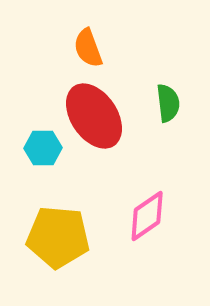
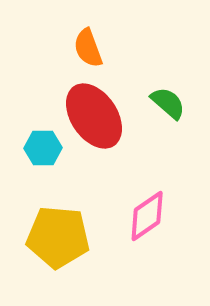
green semicircle: rotated 42 degrees counterclockwise
